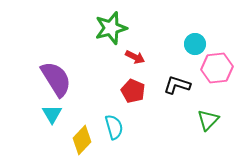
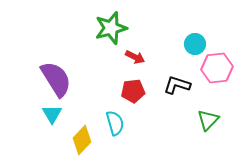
red pentagon: rotated 30 degrees counterclockwise
cyan semicircle: moved 1 px right, 4 px up
